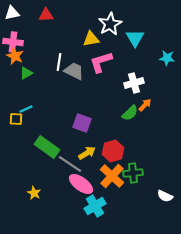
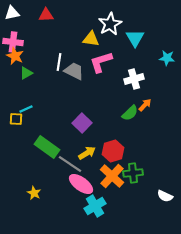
yellow triangle: rotated 18 degrees clockwise
white cross: moved 4 px up
purple square: rotated 24 degrees clockwise
